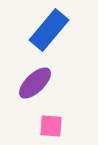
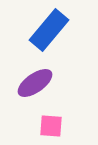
purple ellipse: rotated 9 degrees clockwise
